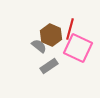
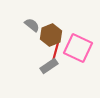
red line: moved 14 px left, 21 px down
brown hexagon: rotated 15 degrees clockwise
gray semicircle: moved 7 px left, 21 px up
